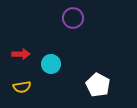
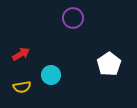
red arrow: rotated 30 degrees counterclockwise
cyan circle: moved 11 px down
white pentagon: moved 11 px right, 21 px up; rotated 10 degrees clockwise
